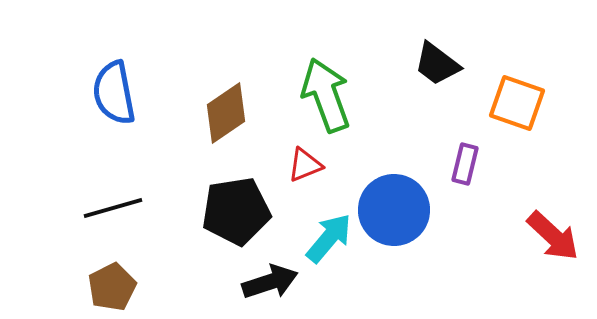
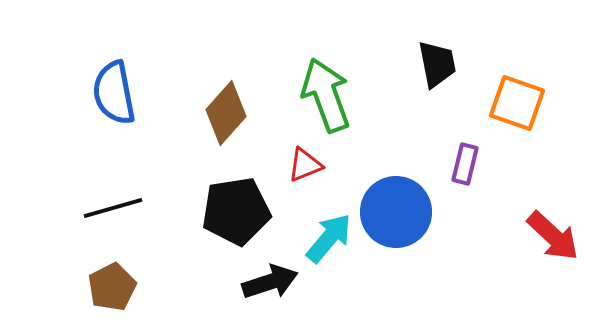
black trapezoid: rotated 138 degrees counterclockwise
brown diamond: rotated 14 degrees counterclockwise
blue circle: moved 2 px right, 2 px down
